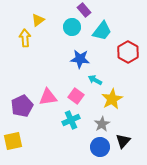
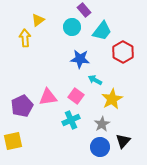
red hexagon: moved 5 px left
